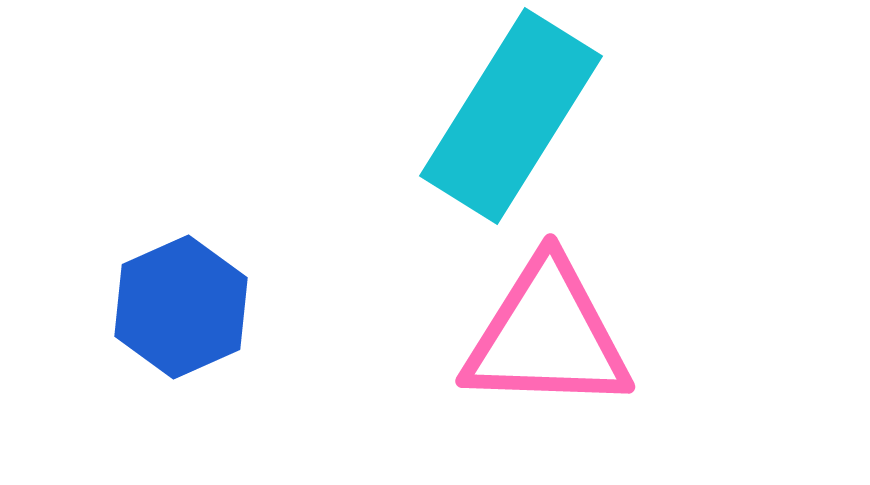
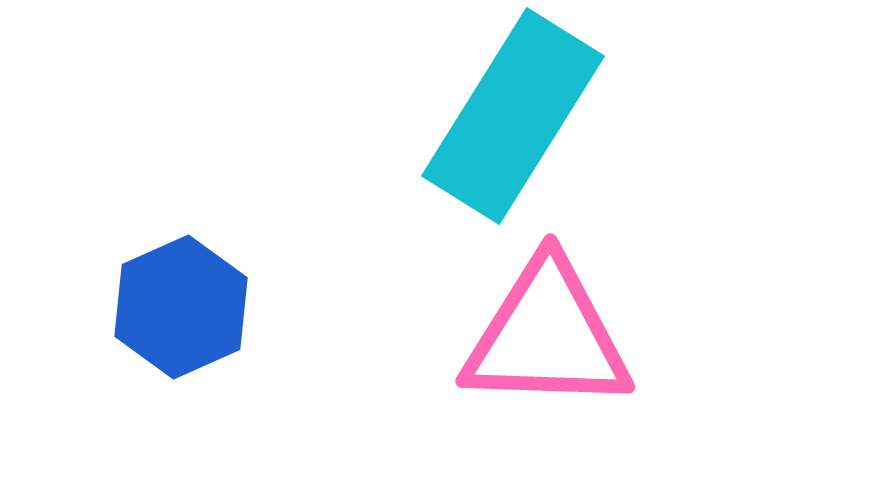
cyan rectangle: moved 2 px right
